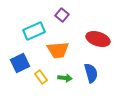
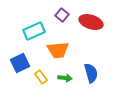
red ellipse: moved 7 px left, 17 px up
